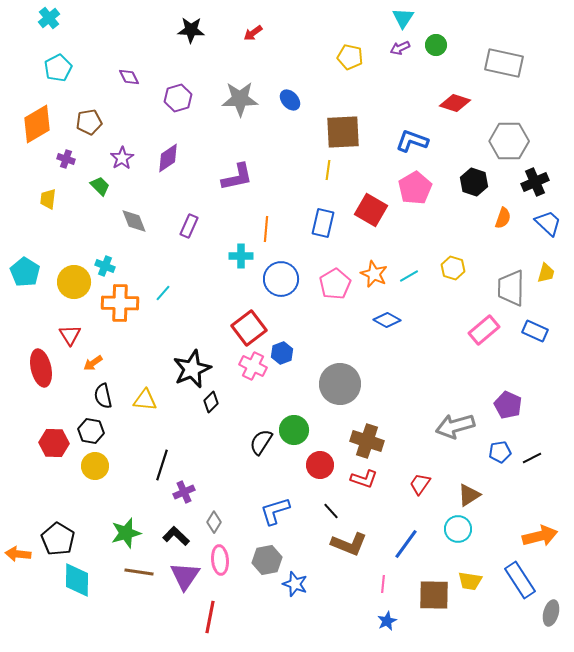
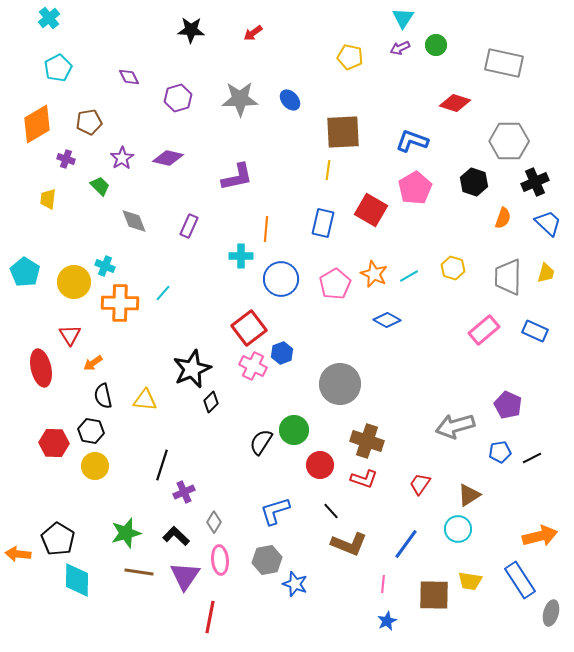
purple diamond at (168, 158): rotated 48 degrees clockwise
gray trapezoid at (511, 288): moved 3 px left, 11 px up
